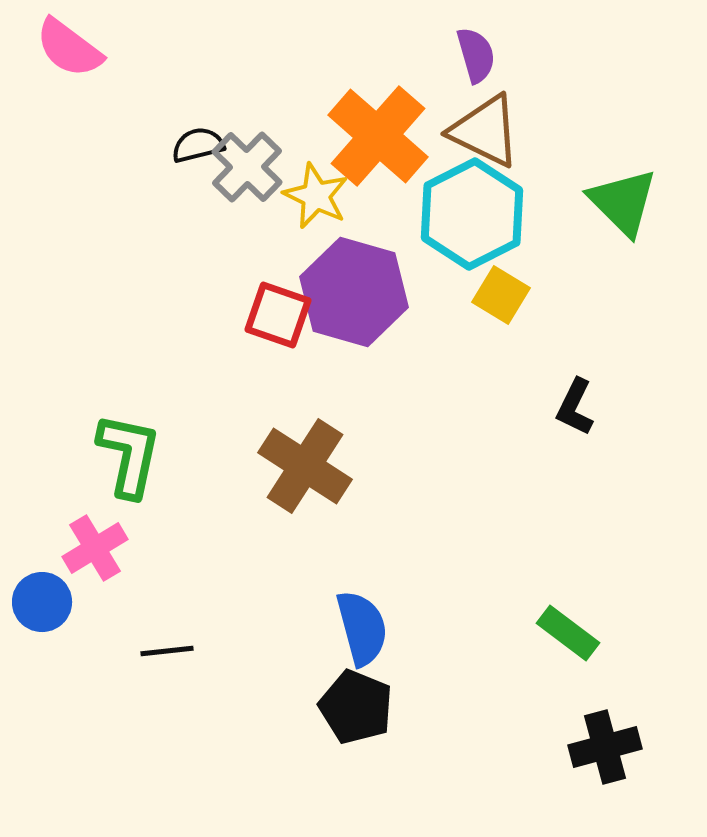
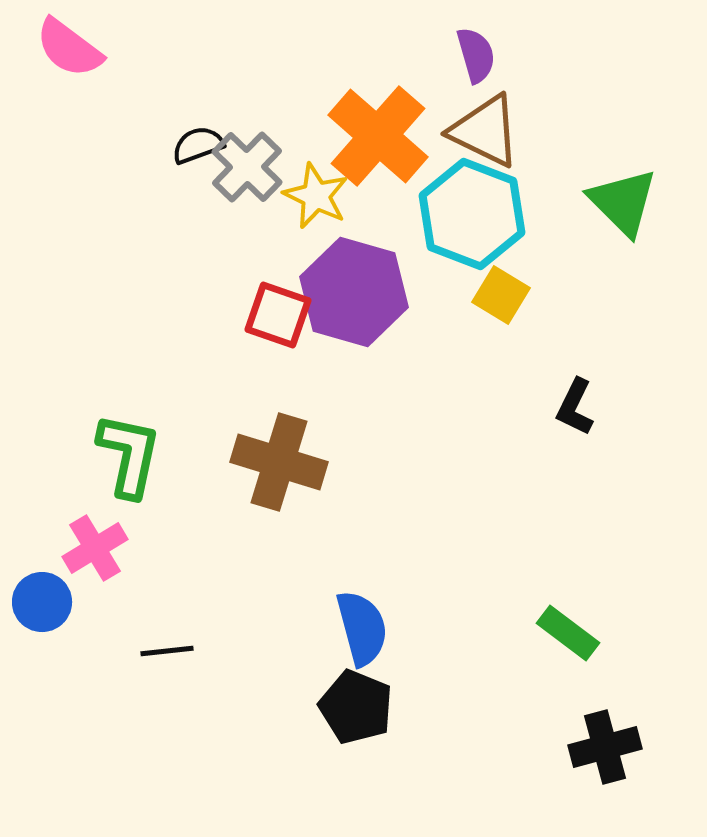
black semicircle: rotated 6 degrees counterclockwise
cyan hexagon: rotated 12 degrees counterclockwise
brown cross: moved 26 px left, 4 px up; rotated 16 degrees counterclockwise
